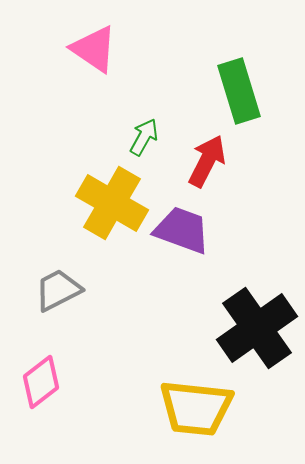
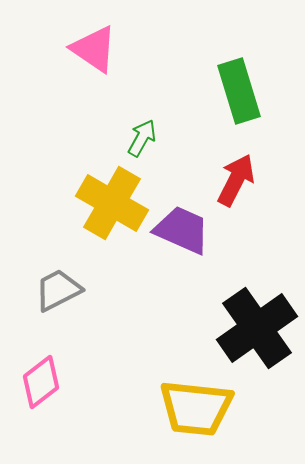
green arrow: moved 2 px left, 1 px down
red arrow: moved 29 px right, 19 px down
purple trapezoid: rotated 4 degrees clockwise
